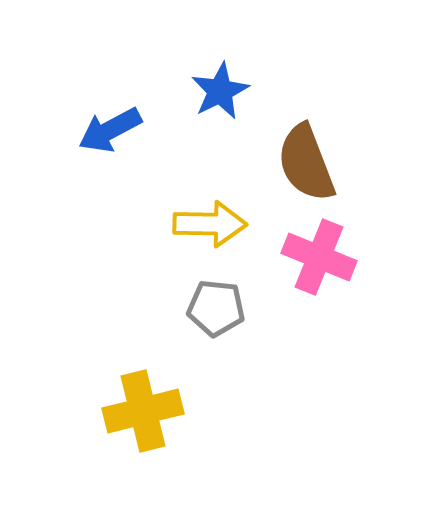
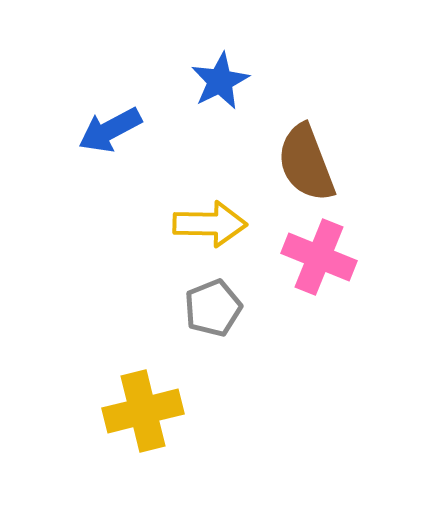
blue star: moved 10 px up
gray pentagon: moved 3 px left; rotated 28 degrees counterclockwise
